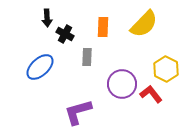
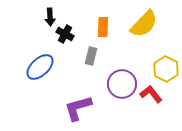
black arrow: moved 3 px right, 1 px up
gray rectangle: moved 4 px right, 1 px up; rotated 12 degrees clockwise
purple L-shape: moved 4 px up
